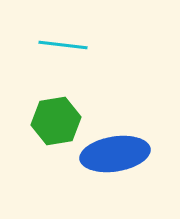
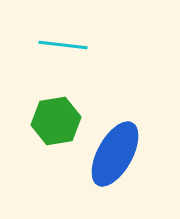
blue ellipse: rotated 52 degrees counterclockwise
